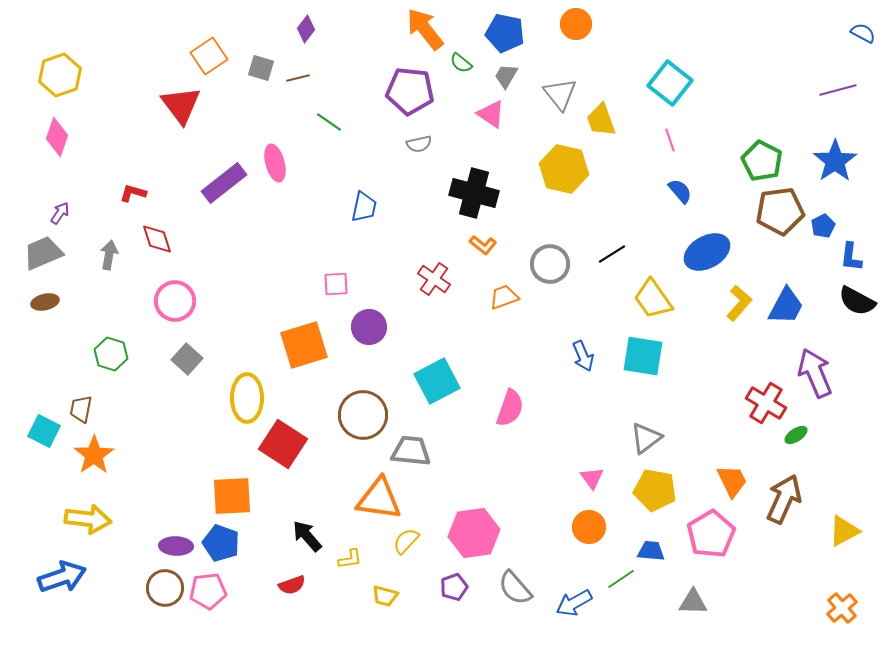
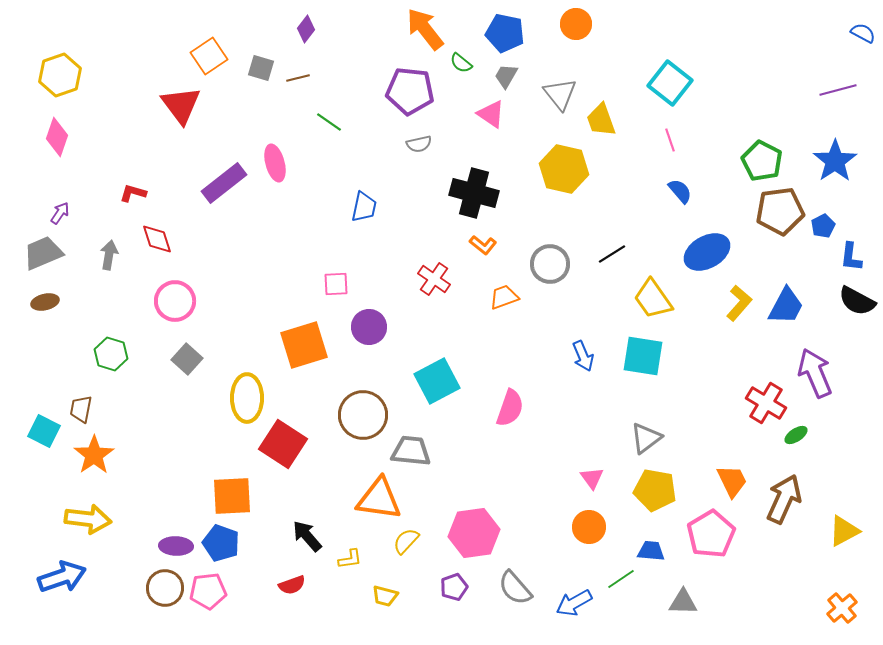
gray triangle at (693, 602): moved 10 px left
